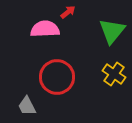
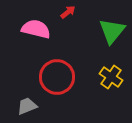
pink semicircle: moved 9 px left; rotated 16 degrees clockwise
yellow cross: moved 3 px left, 3 px down
gray trapezoid: rotated 95 degrees clockwise
